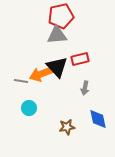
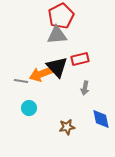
red pentagon: rotated 15 degrees counterclockwise
blue diamond: moved 3 px right
